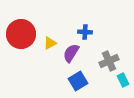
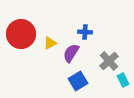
gray cross: rotated 18 degrees counterclockwise
